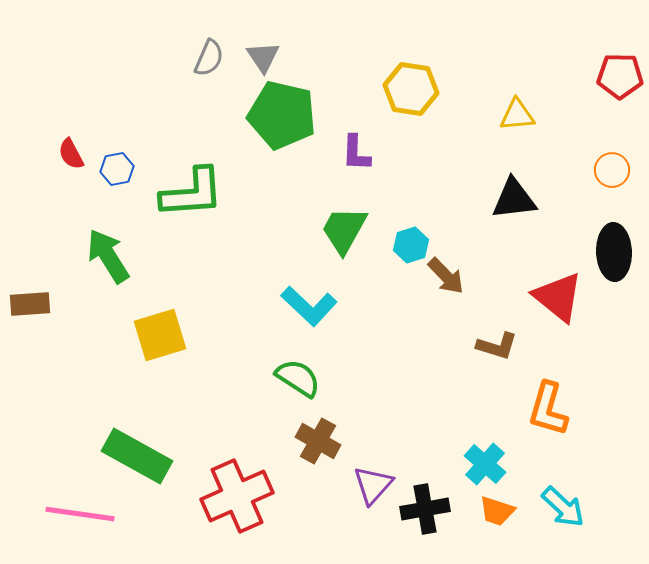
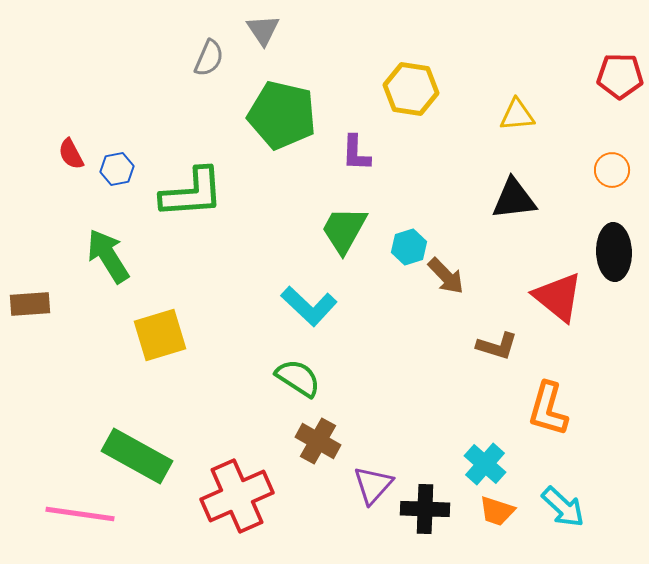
gray triangle: moved 27 px up
cyan hexagon: moved 2 px left, 2 px down
black cross: rotated 12 degrees clockwise
